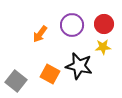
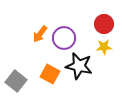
purple circle: moved 8 px left, 13 px down
yellow star: moved 1 px right
